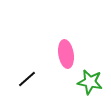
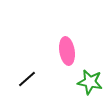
pink ellipse: moved 1 px right, 3 px up
